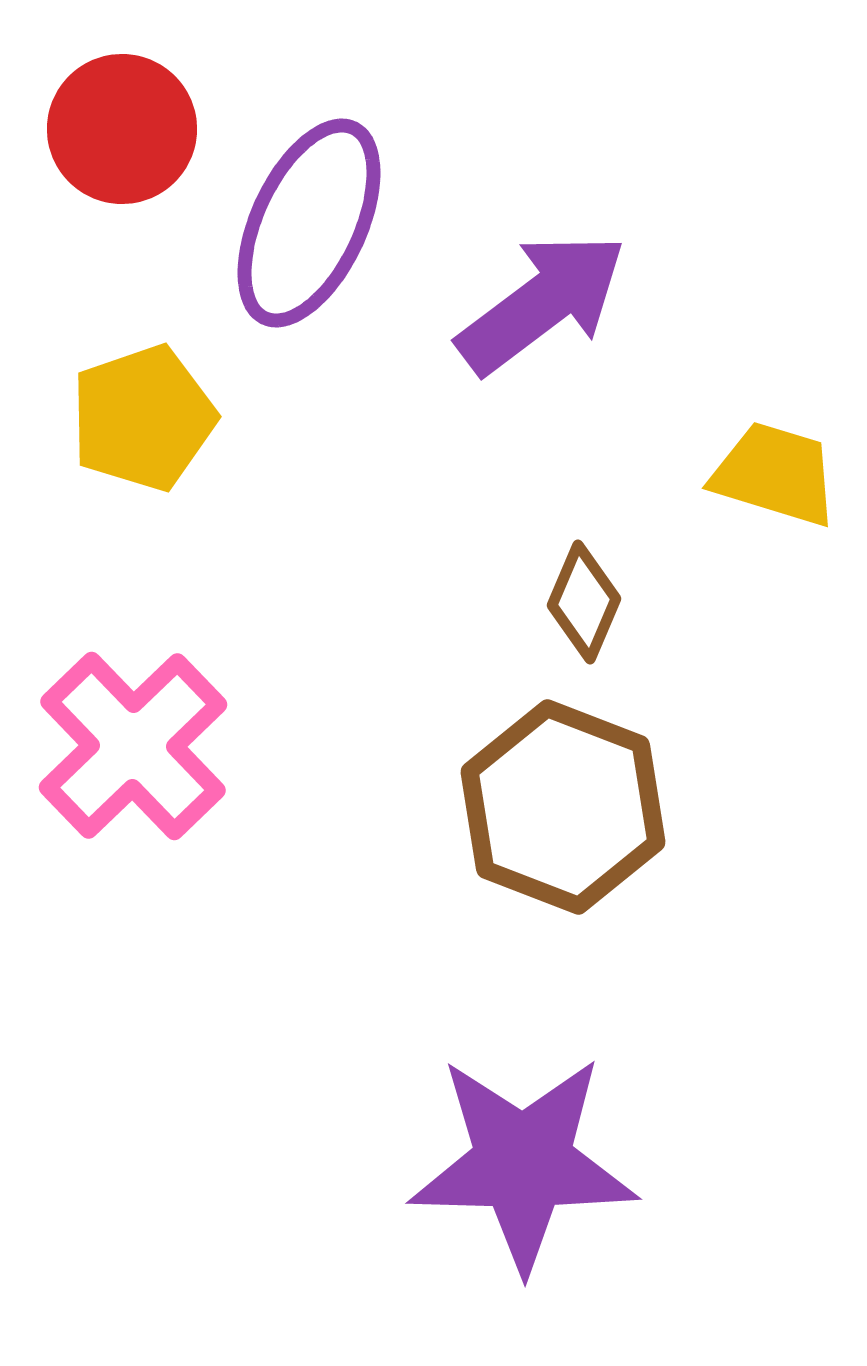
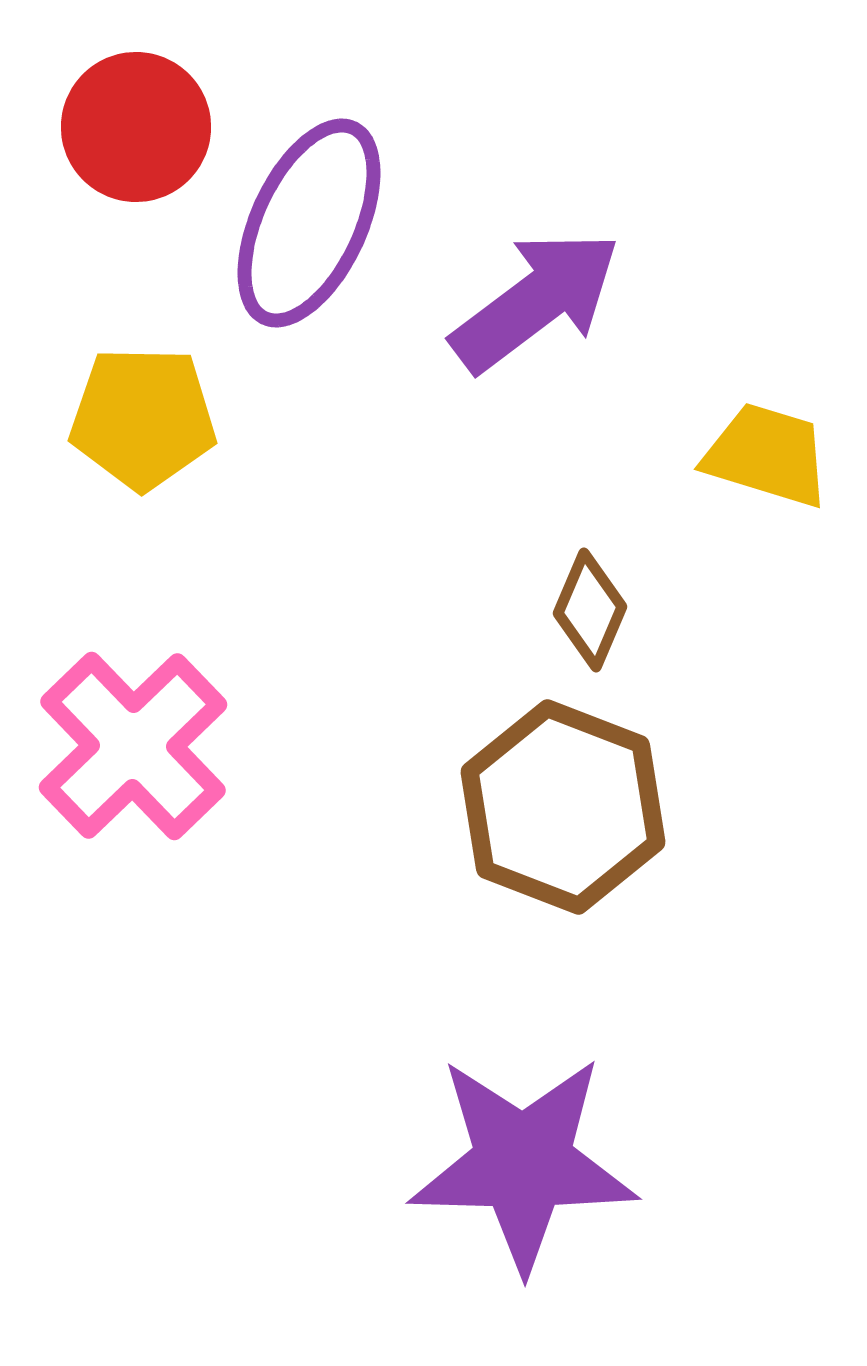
red circle: moved 14 px right, 2 px up
purple arrow: moved 6 px left, 2 px up
yellow pentagon: rotated 20 degrees clockwise
yellow trapezoid: moved 8 px left, 19 px up
brown diamond: moved 6 px right, 8 px down
